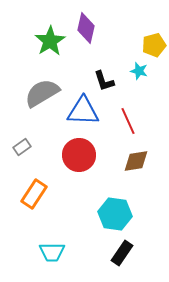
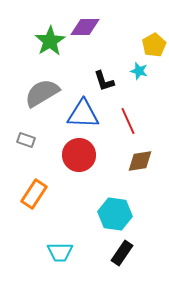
purple diamond: moved 1 px left, 1 px up; rotated 76 degrees clockwise
yellow pentagon: rotated 15 degrees counterclockwise
blue triangle: moved 3 px down
gray rectangle: moved 4 px right, 7 px up; rotated 54 degrees clockwise
brown diamond: moved 4 px right
cyan trapezoid: moved 8 px right
